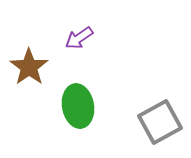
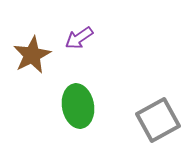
brown star: moved 3 px right, 12 px up; rotated 9 degrees clockwise
gray square: moved 2 px left, 2 px up
